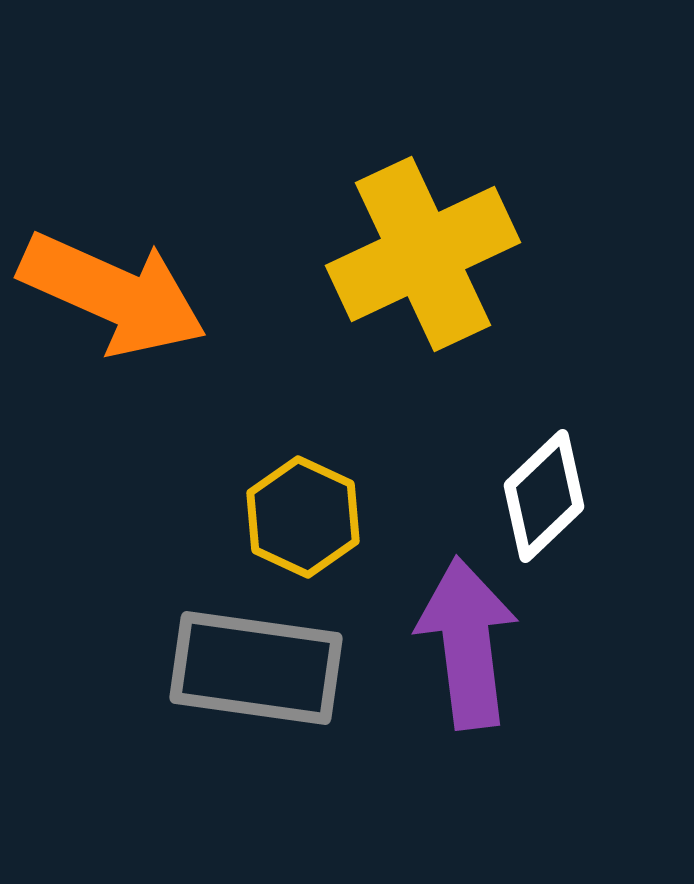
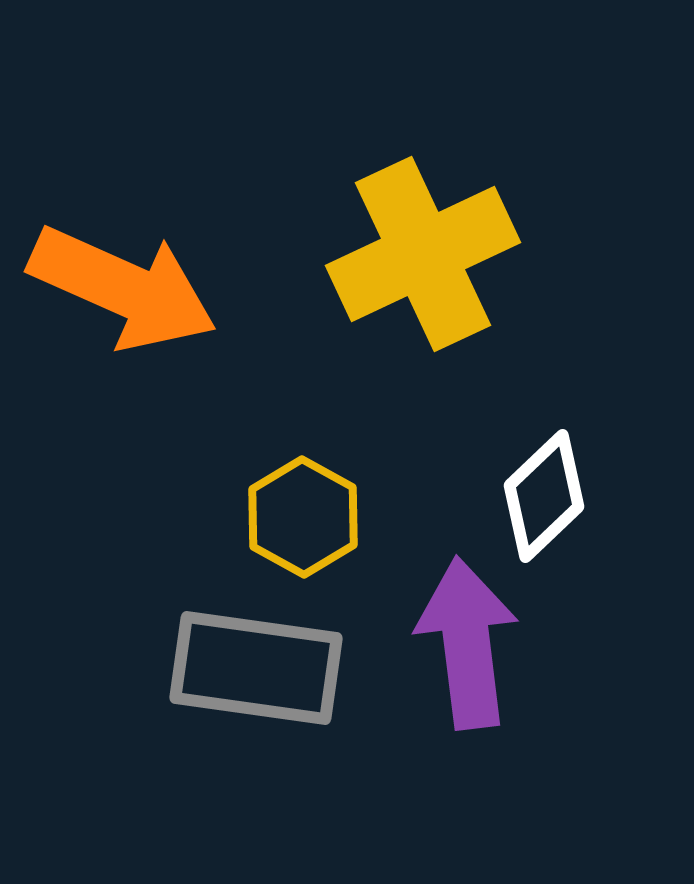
orange arrow: moved 10 px right, 6 px up
yellow hexagon: rotated 4 degrees clockwise
